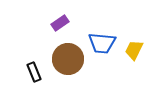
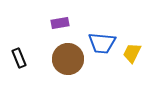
purple rectangle: rotated 24 degrees clockwise
yellow trapezoid: moved 2 px left, 3 px down
black rectangle: moved 15 px left, 14 px up
